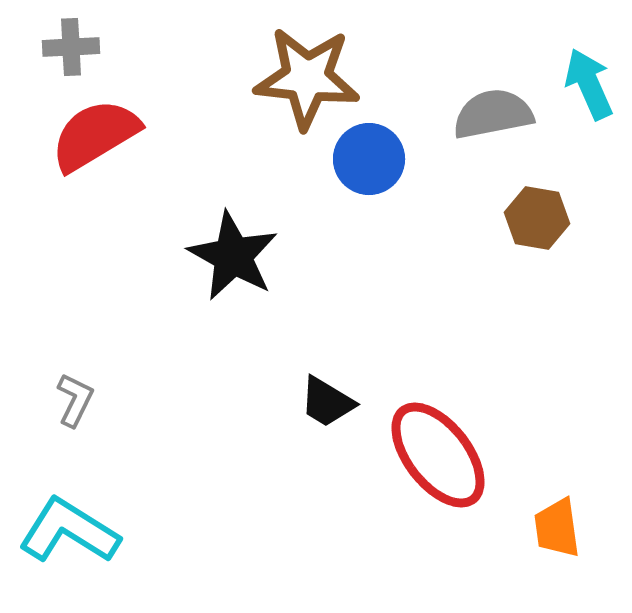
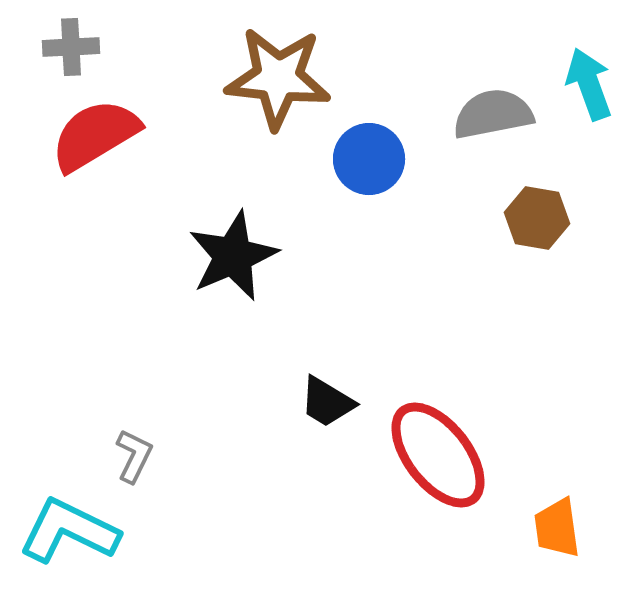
brown star: moved 29 px left
cyan arrow: rotated 4 degrees clockwise
black star: rotated 20 degrees clockwise
gray L-shape: moved 59 px right, 56 px down
cyan L-shape: rotated 6 degrees counterclockwise
